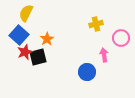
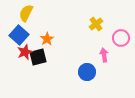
yellow cross: rotated 24 degrees counterclockwise
